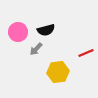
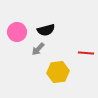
pink circle: moved 1 px left
gray arrow: moved 2 px right
red line: rotated 28 degrees clockwise
